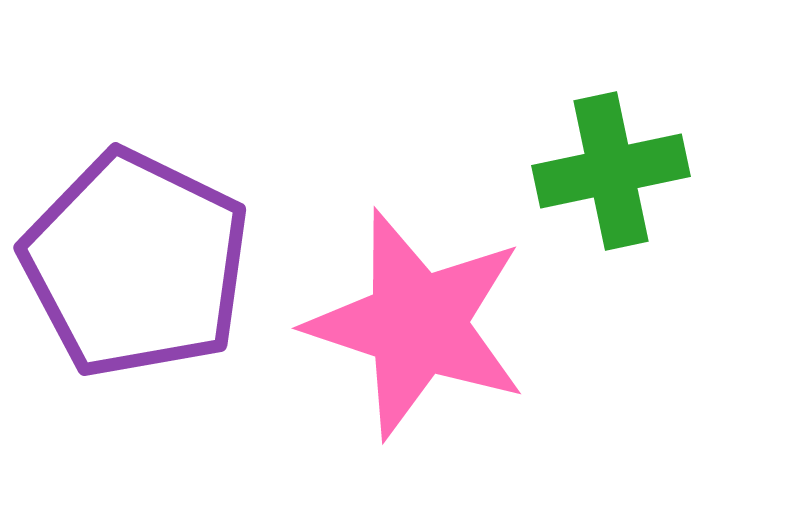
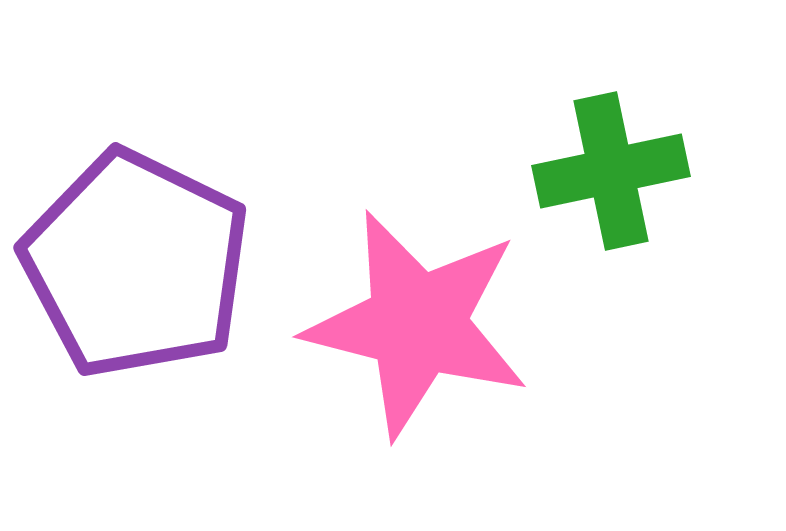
pink star: rotated 4 degrees counterclockwise
